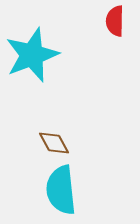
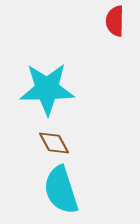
cyan star: moved 15 px right, 34 px down; rotated 20 degrees clockwise
cyan semicircle: rotated 12 degrees counterclockwise
